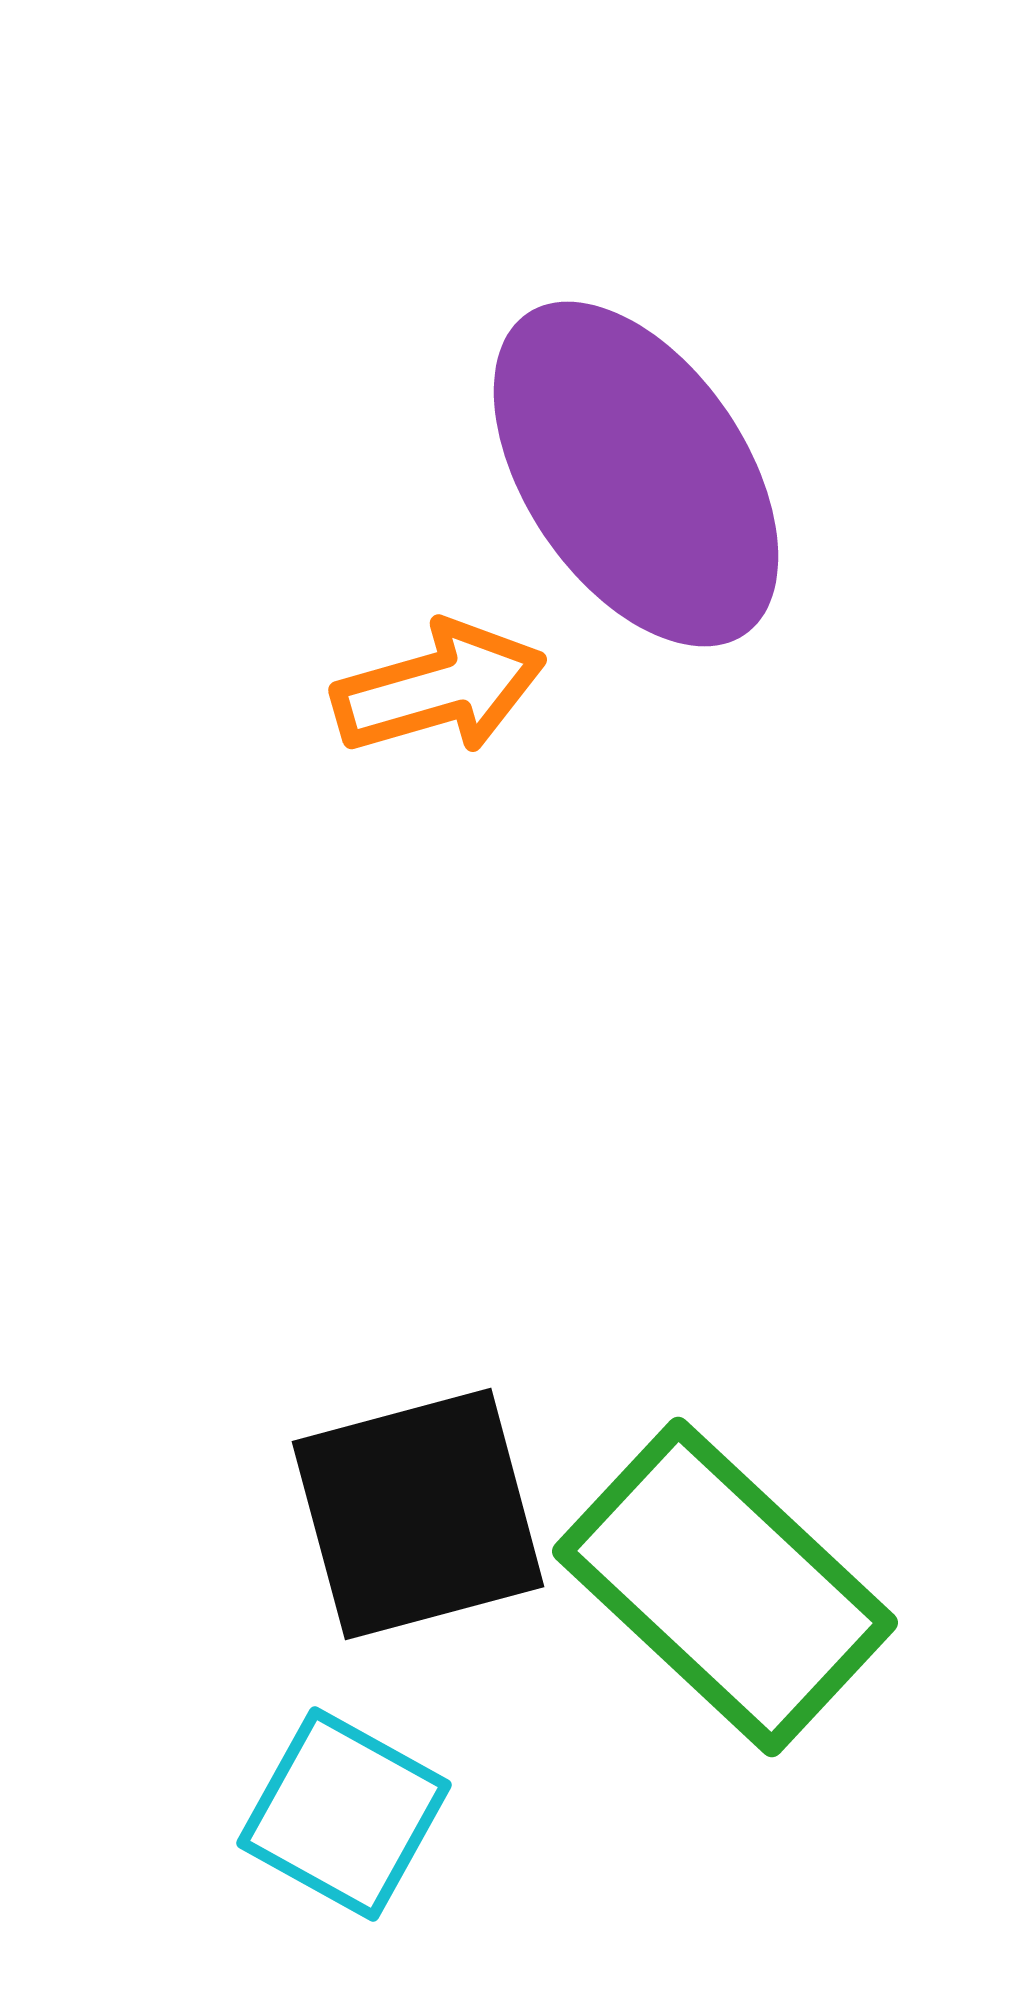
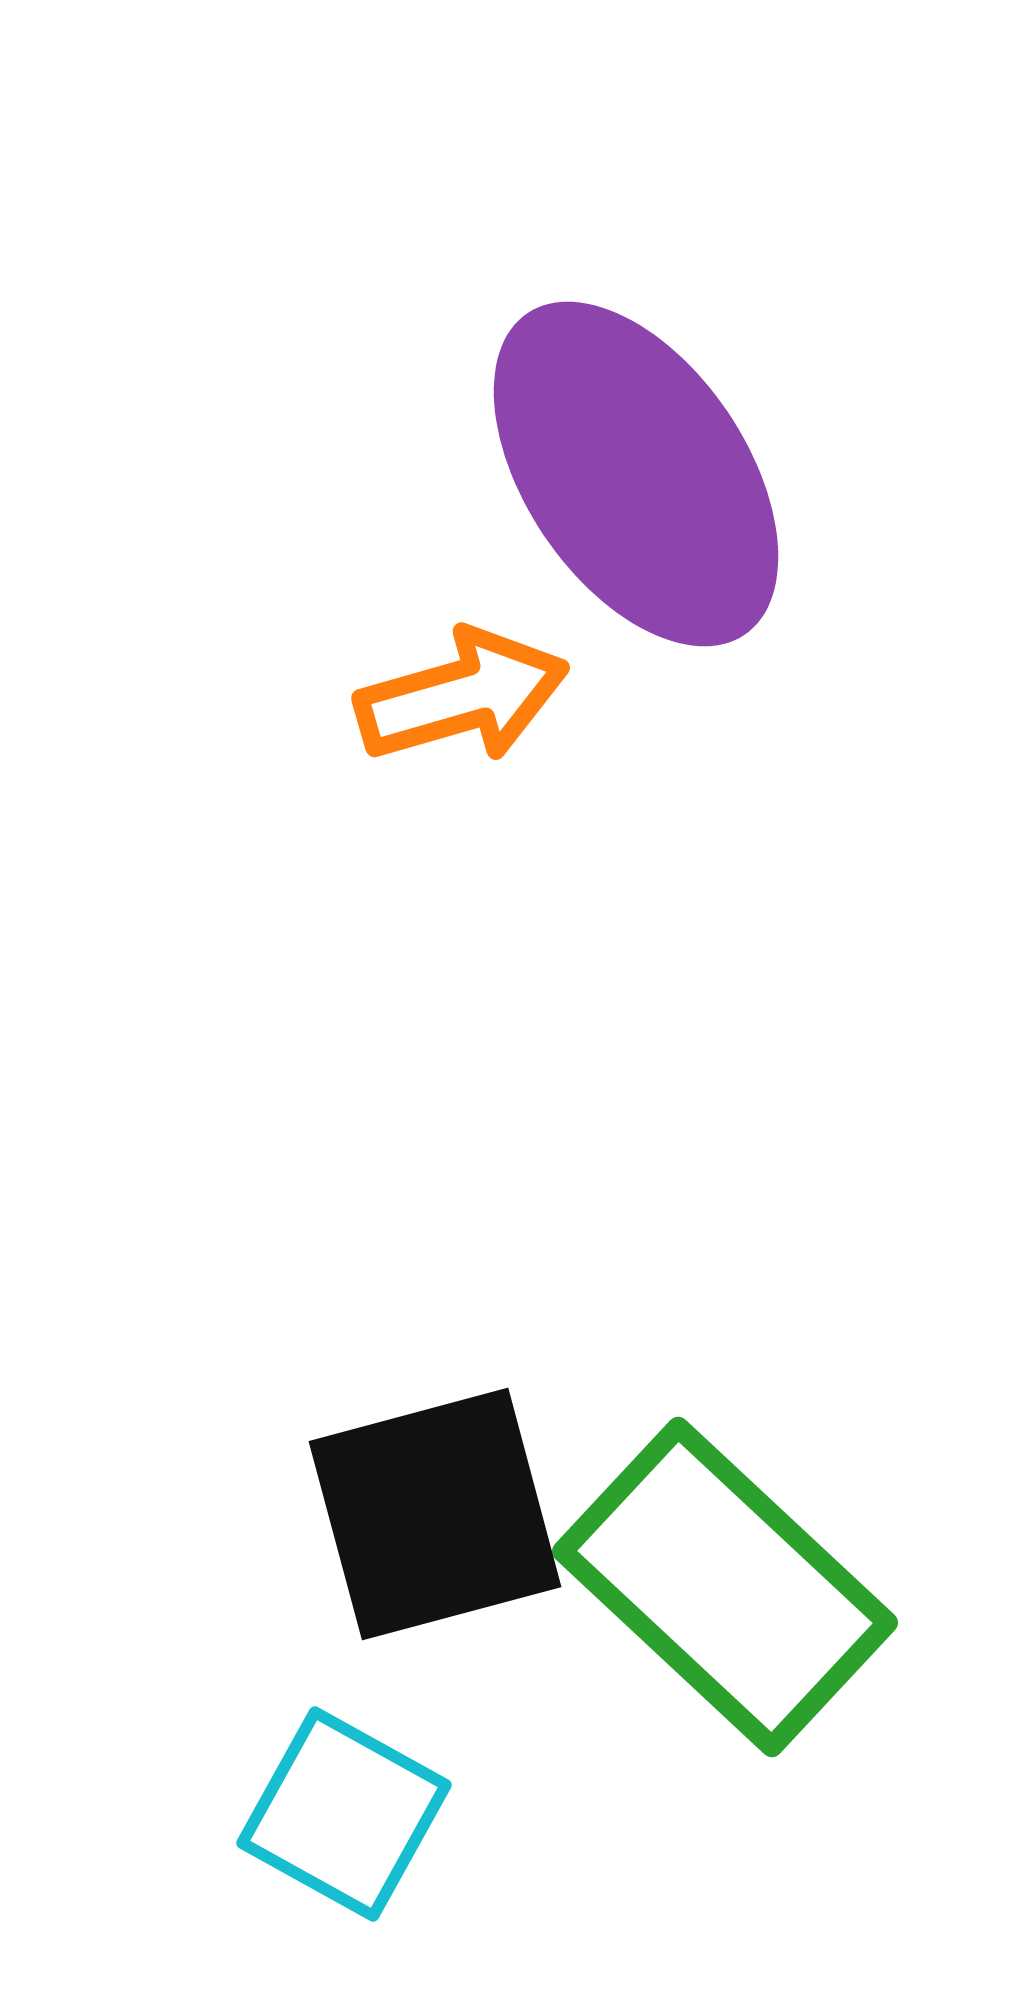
orange arrow: moved 23 px right, 8 px down
black square: moved 17 px right
